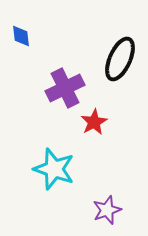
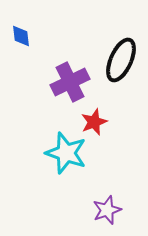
black ellipse: moved 1 px right, 1 px down
purple cross: moved 5 px right, 6 px up
red star: rotated 8 degrees clockwise
cyan star: moved 12 px right, 16 px up
